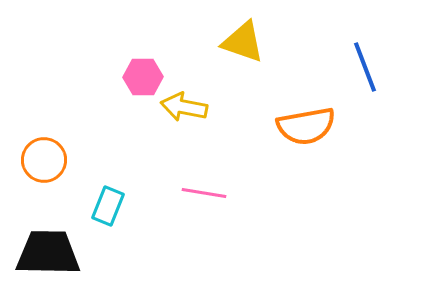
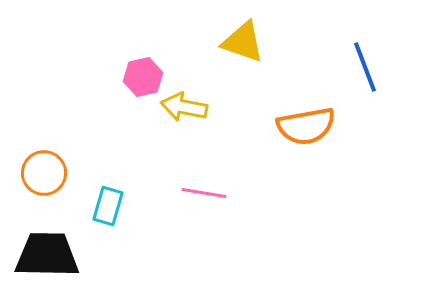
pink hexagon: rotated 12 degrees counterclockwise
orange circle: moved 13 px down
cyan rectangle: rotated 6 degrees counterclockwise
black trapezoid: moved 1 px left, 2 px down
